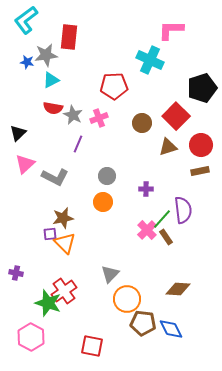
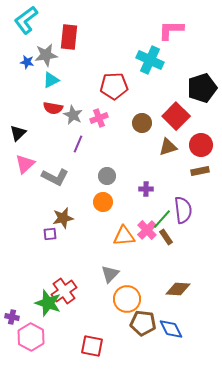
orange triangle at (65, 243): moved 59 px right, 7 px up; rotated 50 degrees counterclockwise
purple cross at (16, 273): moved 4 px left, 44 px down
